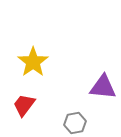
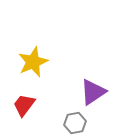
yellow star: rotated 12 degrees clockwise
purple triangle: moved 10 px left, 5 px down; rotated 40 degrees counterclockwise
